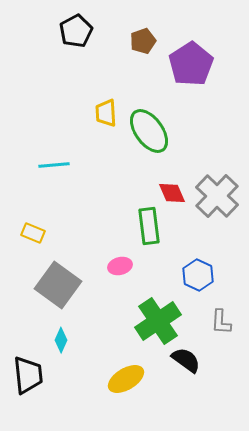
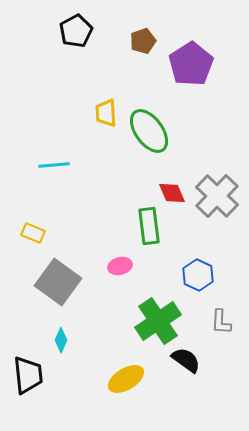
gray square: moved 3 px up
